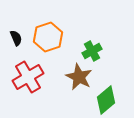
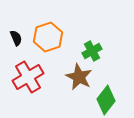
green diamond: rotated 12 degrees counterclockwise
